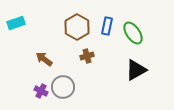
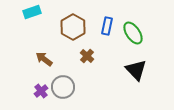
cyan rectangle: moved 16 px right, 11 px up
brown hexagon: moved 4 px left
brown cross: rotated 32 degrees counterclockwise
black triangle: rotated 45 degrees counterclockwise
purple cross: rotated 24 degrees clockwise
